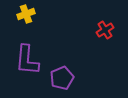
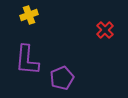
yellow cross: moved 3 px right, 1 px down
red cross: rotated 12 degrees counterclockwise
